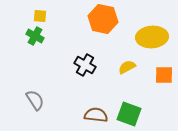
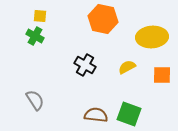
orange square: moved 2 px left
